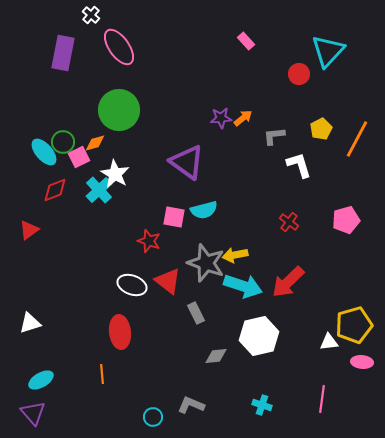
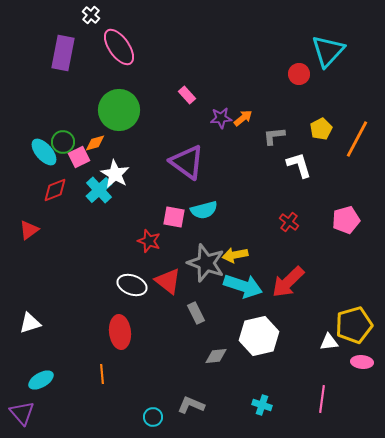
pink rectangle at (246, 41): moved 59 px left, 54 px down
purple triangle at (33, 413): moved 11 px left
